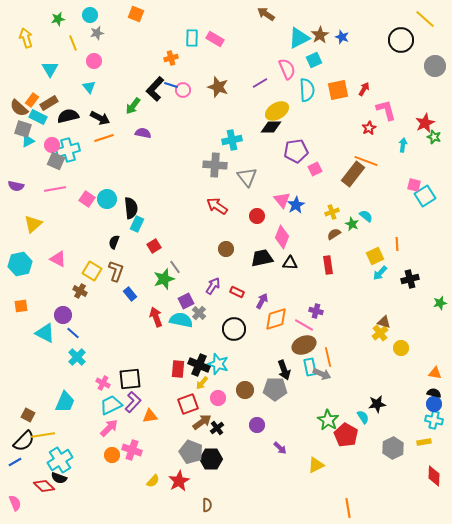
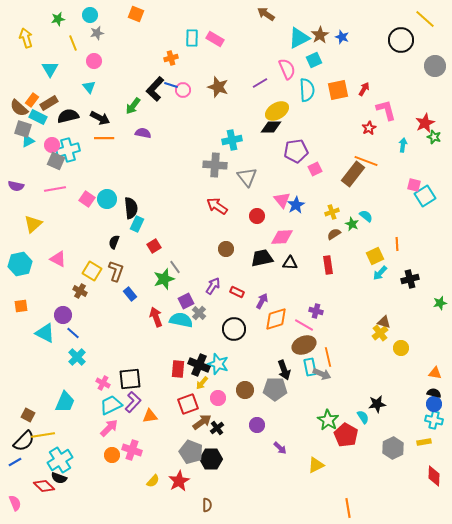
orange line at (104, 138): rotated 18 degrees clockwise
pink diamond at (282, 237): rotated 65 degrees clockwise
